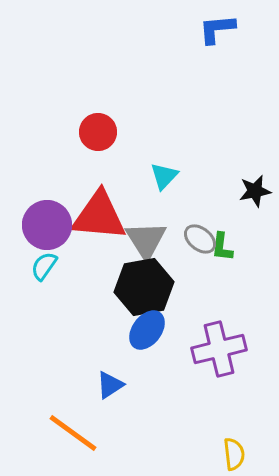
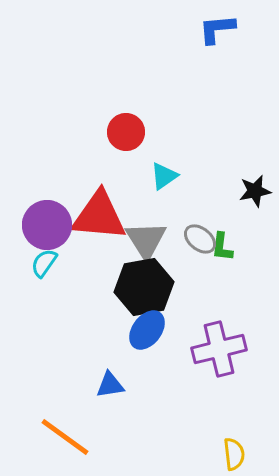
red circle: moved 28 px right
cyan triangle: rotated 12 degrees clockwise
cyan semicircle: moved 3 px up
blue triangle: rotated 24 degrees clockwise
orange line: moved 8 px left, 4 px down
